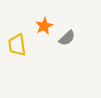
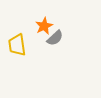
gray semicircle: moved 12 px left
